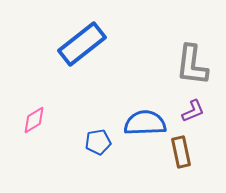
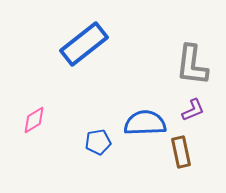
blue rectangle: moved 2 px right
purple L-shape: moved 1 px up
